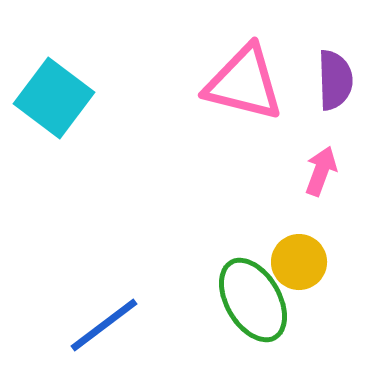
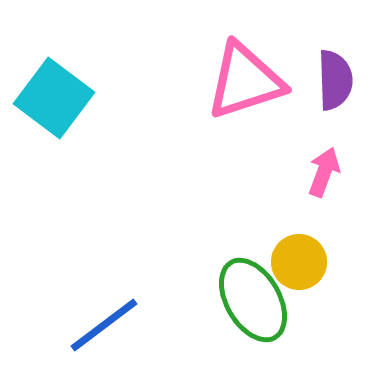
pink triangle: moved 1 px right, 2 px up; rotated 32 degrees counterclockwise
pink arrow: moved 3 px right, 1 px down
